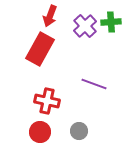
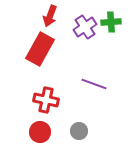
purple cross: moved 1 px down; rotated 10 degrees clockwise
red cross: moved 1 px left, 1 px up
